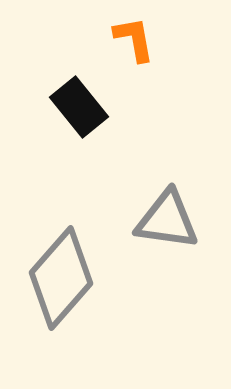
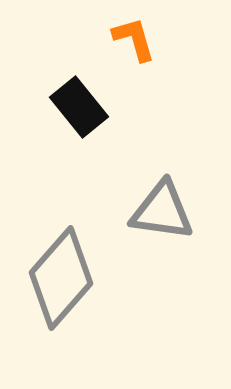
orange L-shape: rotated 6 degrees counterclockwise
gray triangle: moved 5 px left, 9 px up
